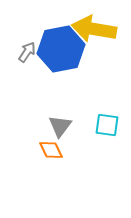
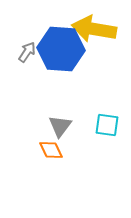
blue hexagon: rotated 15 degrees clockwise
